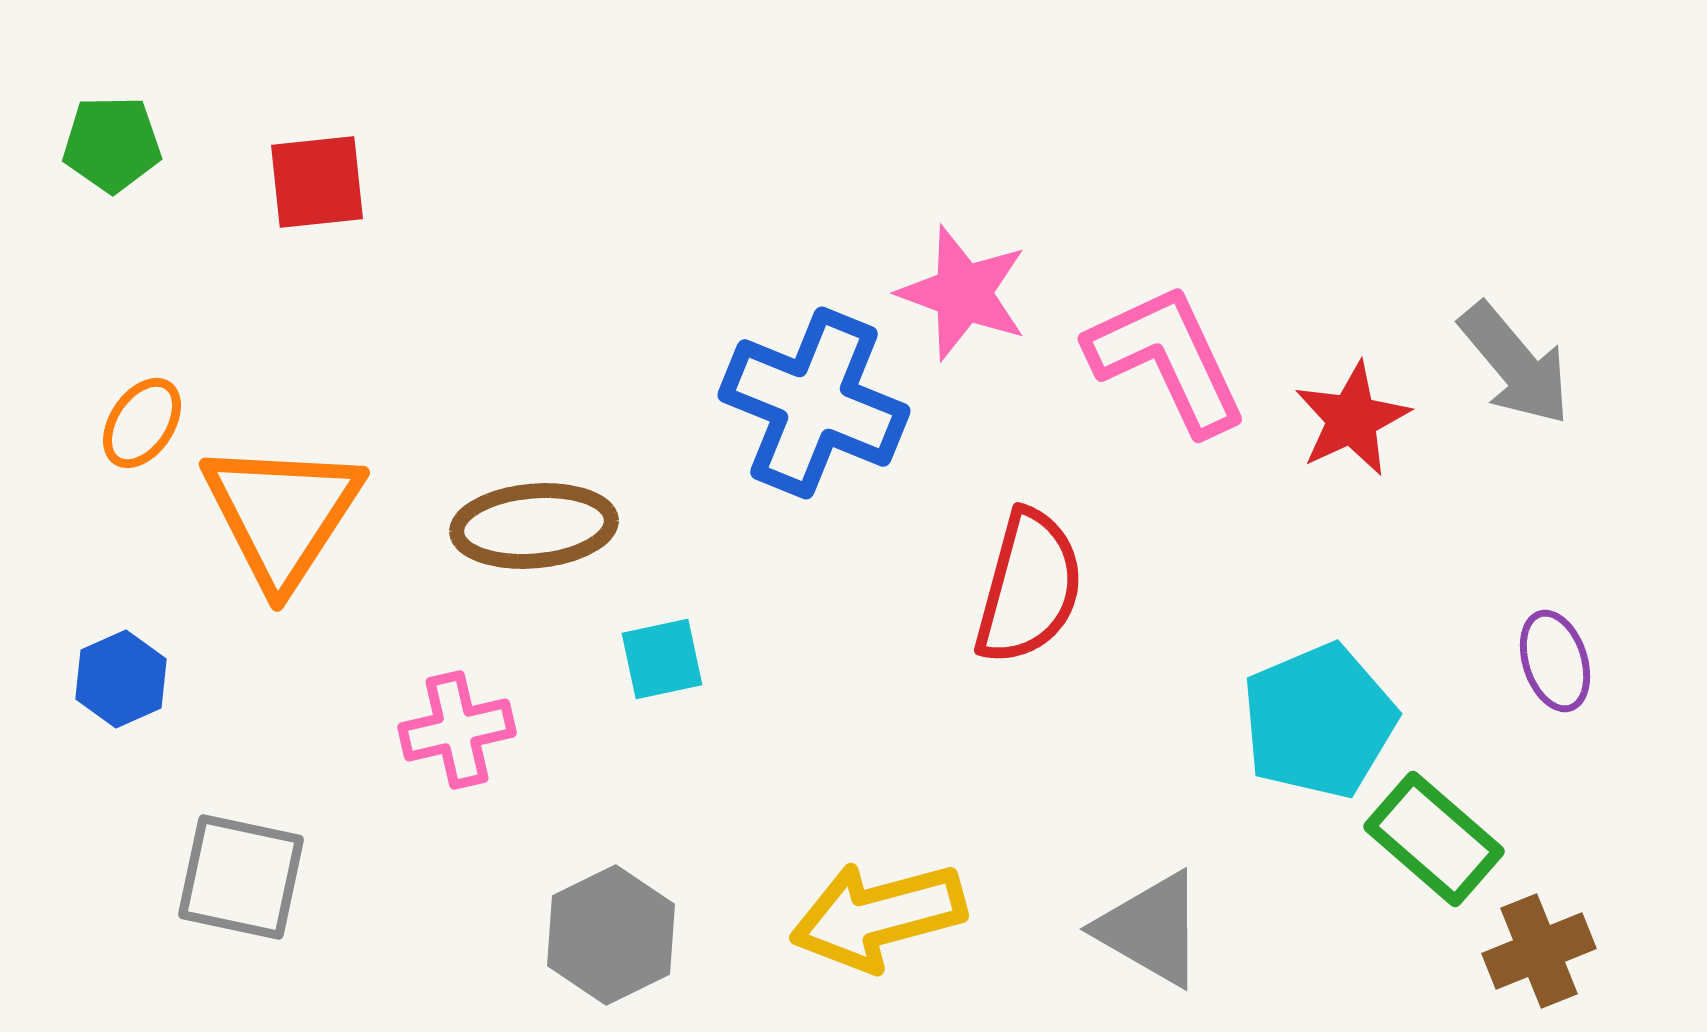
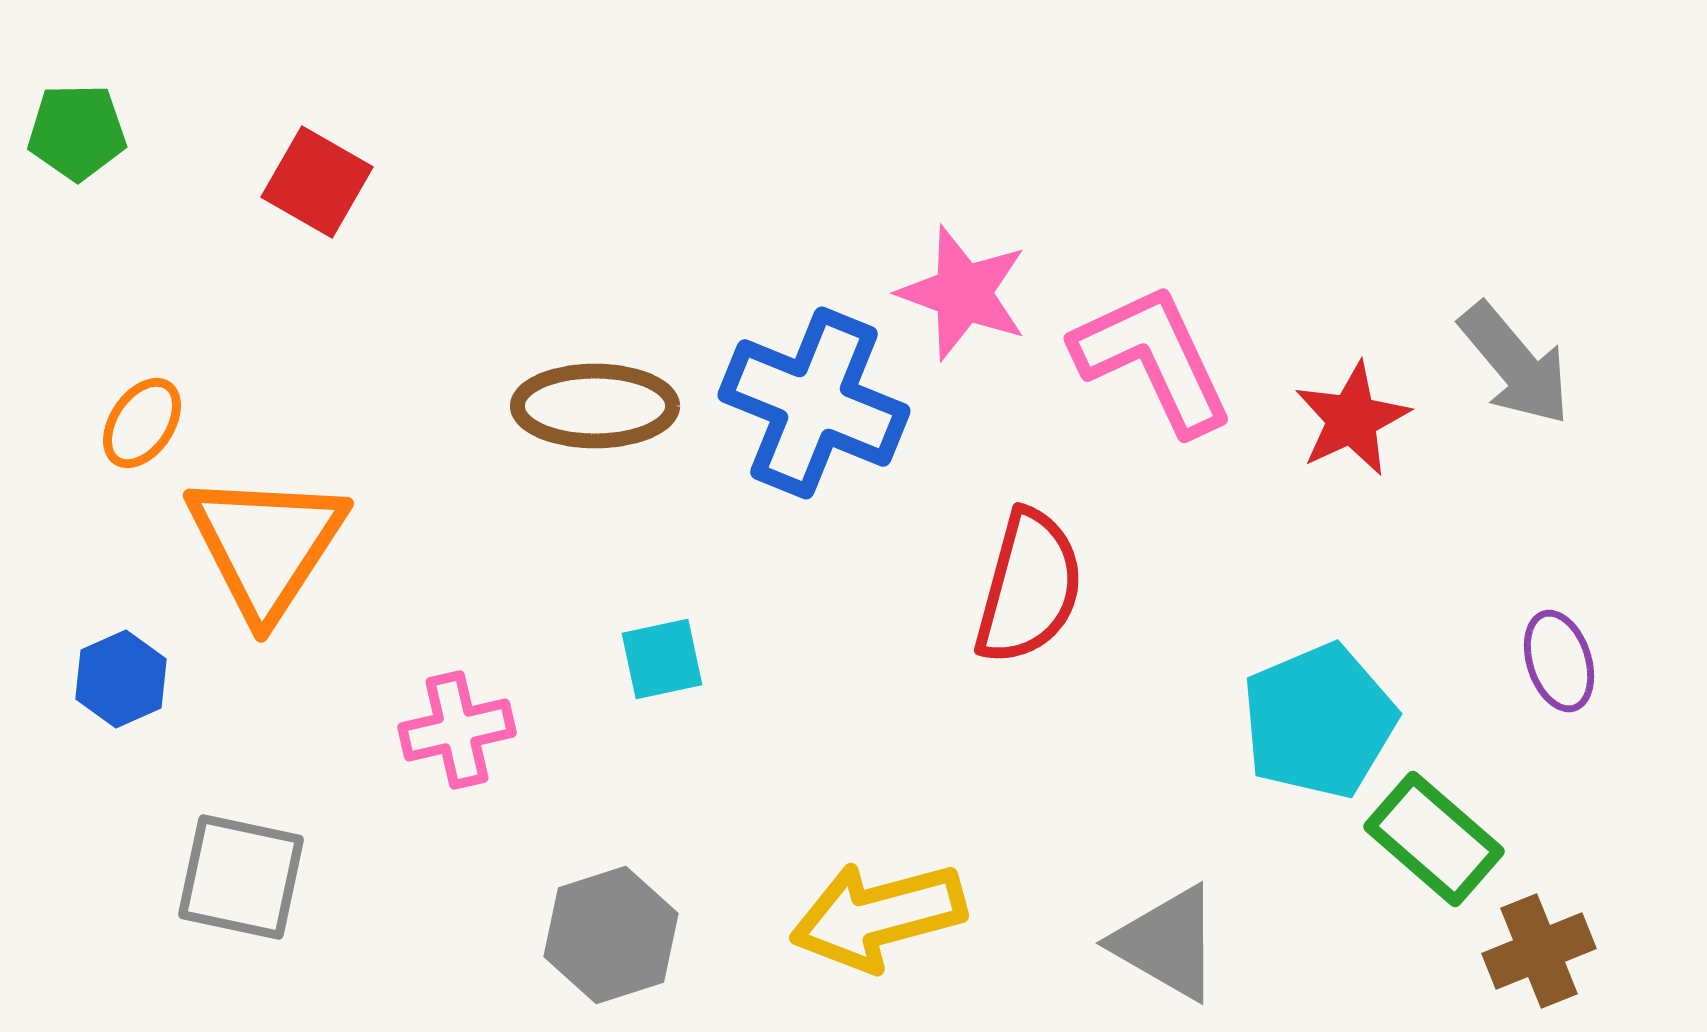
green pentagon: moved 35 px left, 12 px up
red square: rotated 36 degrees clockwise
pink L-shape: moved 14 px left
orange triangle: moved 16 px left, 31 px down
brown ellipse: moved 61 px right, 120 px up; rotated 5 degrees clockwise
purple ellipse: moved 4 px right
gray triangle: moved 16 px right, 14 px down
gray hexagon: rotated 8 degrees clockwise
